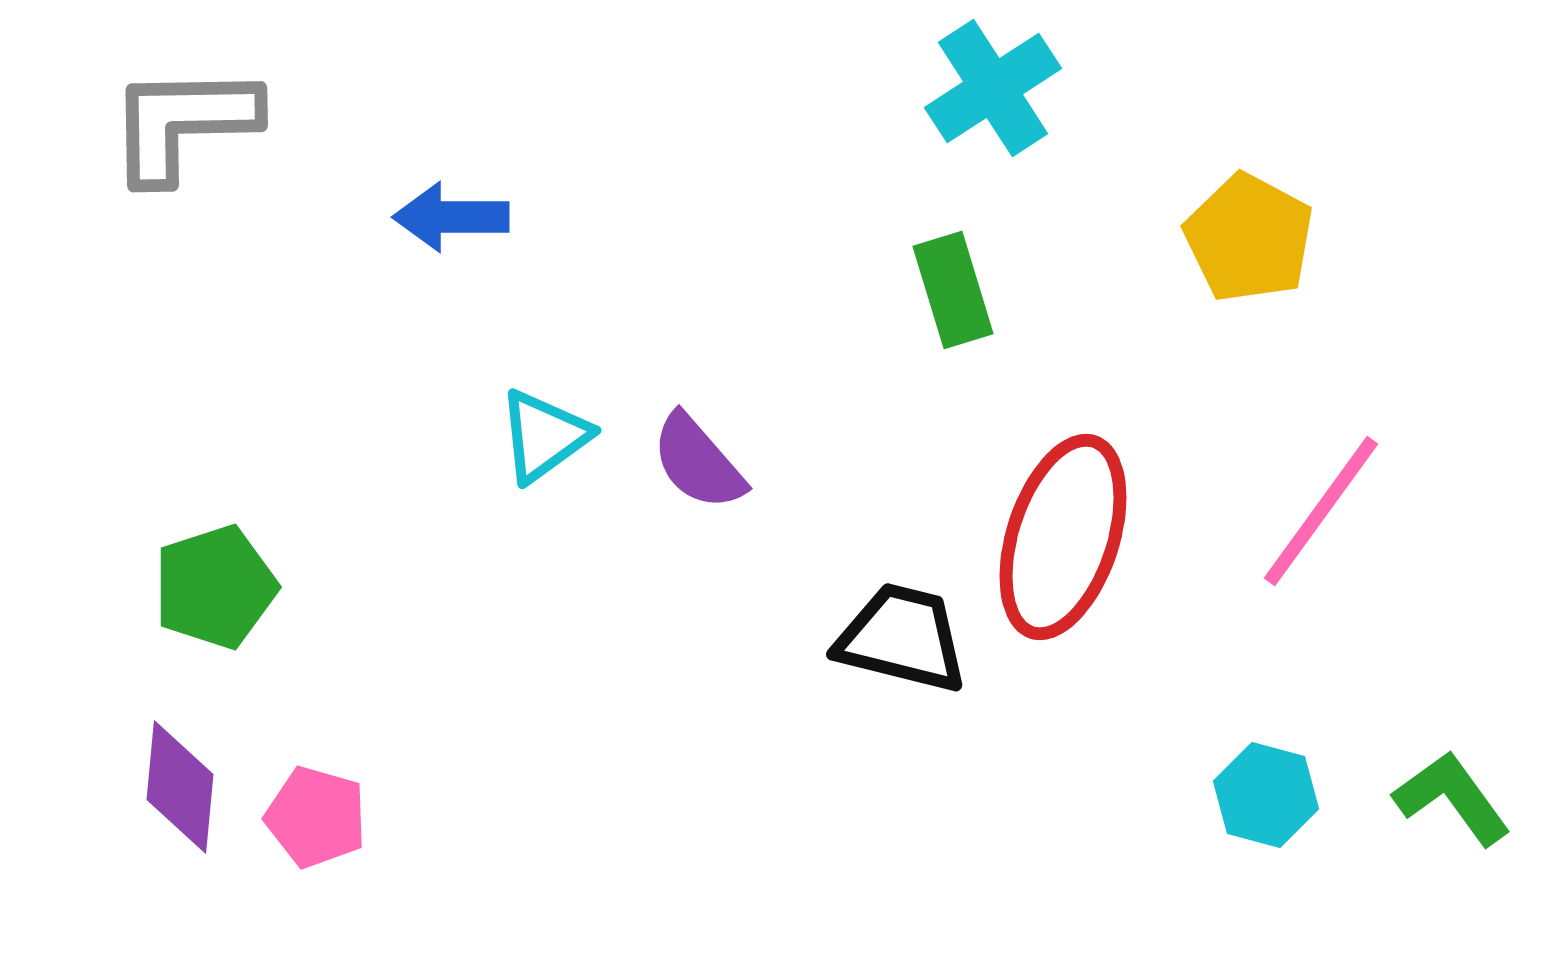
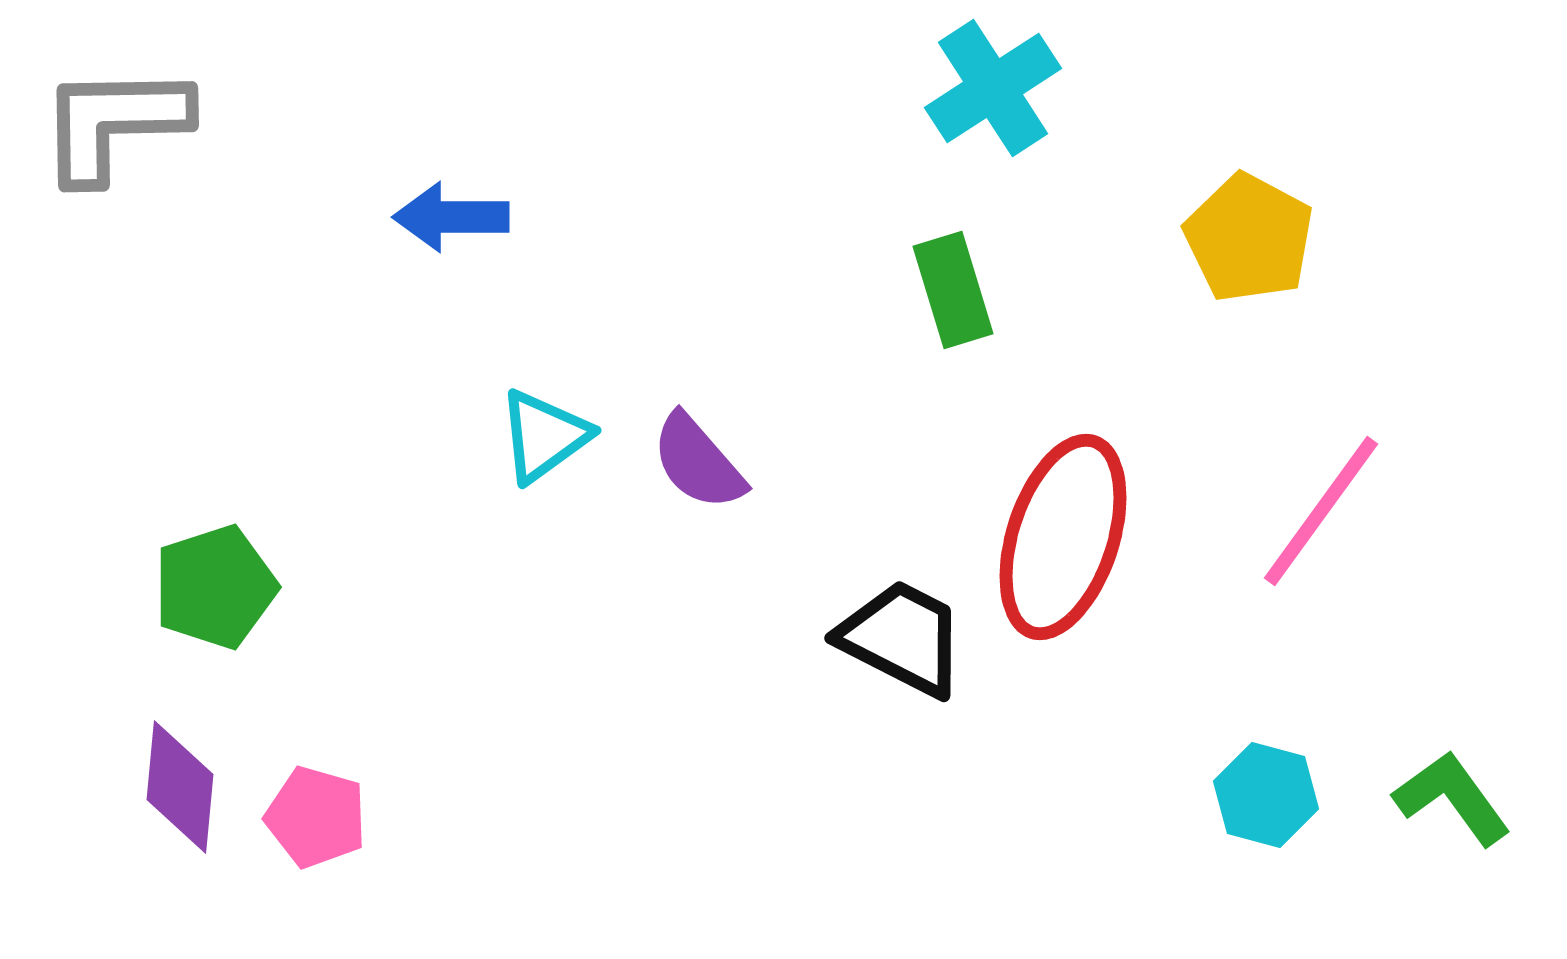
gray L-shape: moved 69 px left
black trapezoid: rotated 13 degrees clockwise
